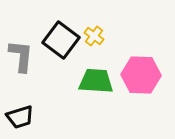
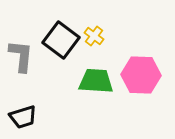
black trapezoid: moved 3 px right
